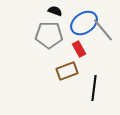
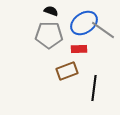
black semicircle: moved 4 px left
gray line: rotated 15 degrees counterclockwise
red rectangle: rotated 63 degrees counterclockwise
